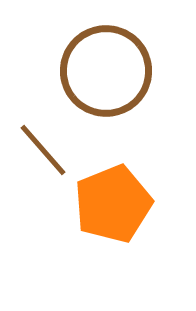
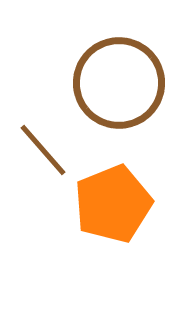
brown circle: moved 13 px right, 12 px down
